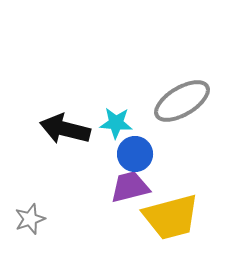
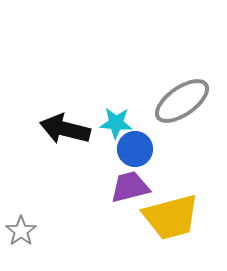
gray ellipse: rotated 4 degrees counterclockwise
blue circle: moved 5 px up
gray star: moved 9 px left, 12 px down; rotated 16 degrees counterclockwise
